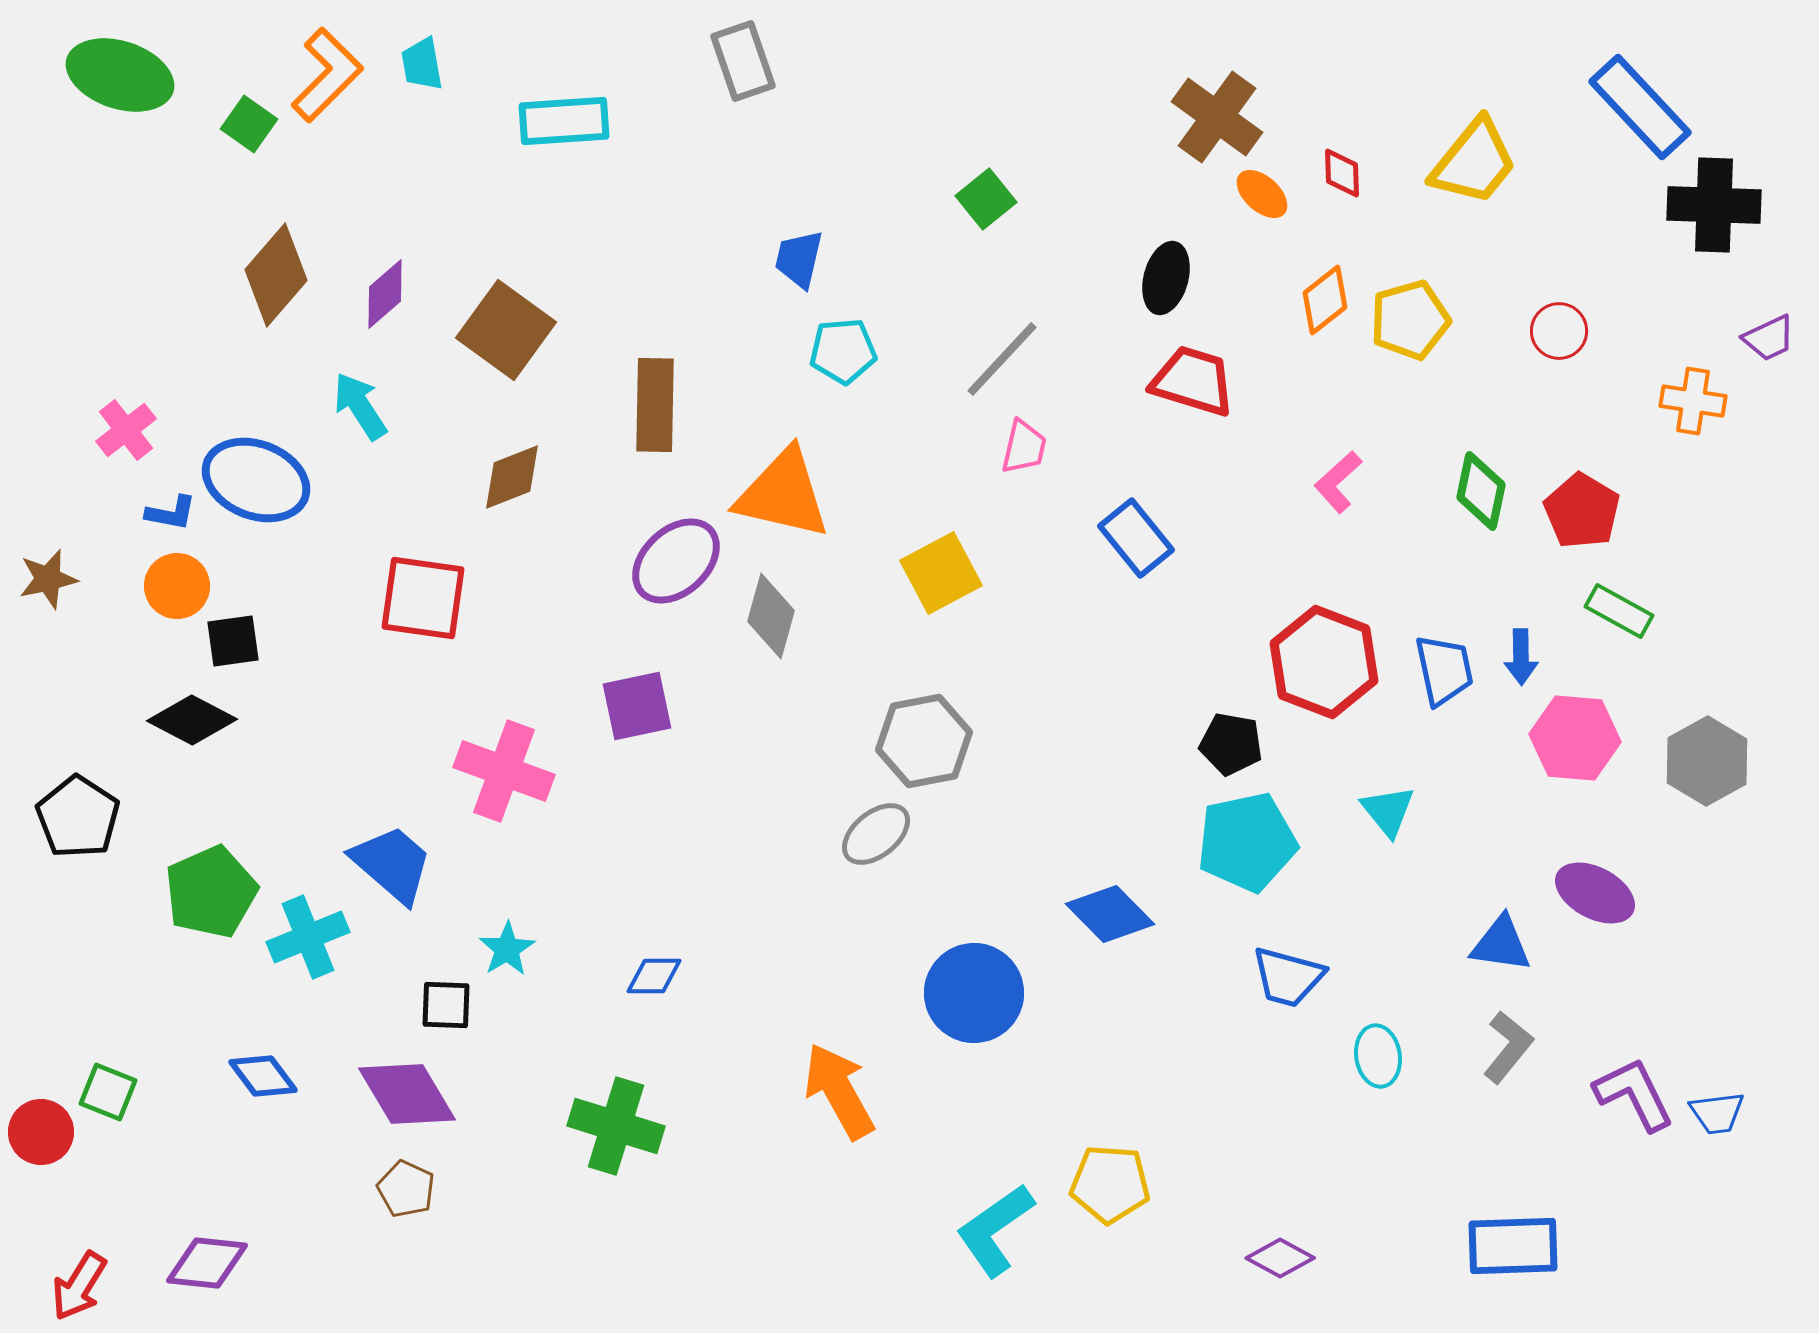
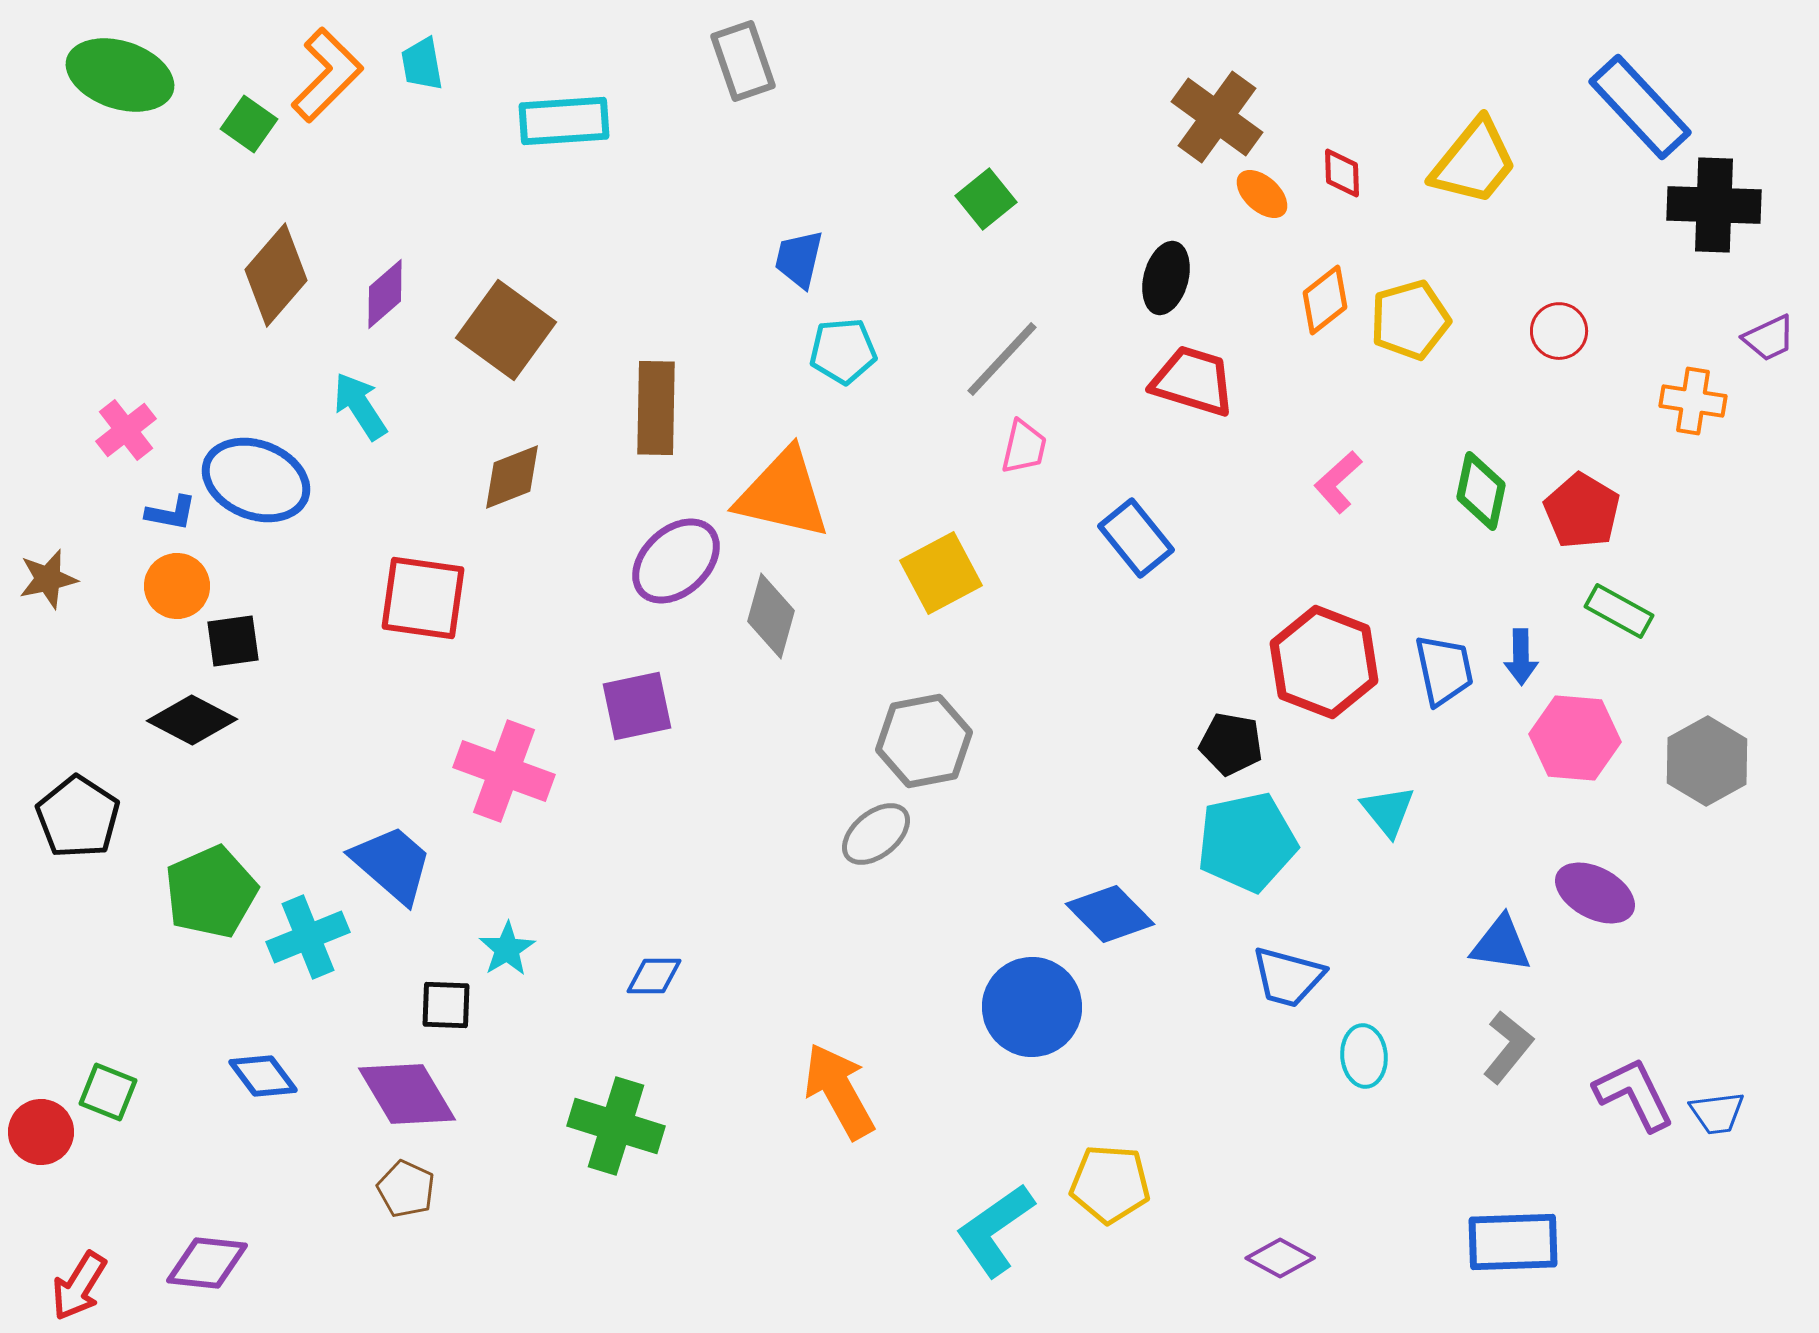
brown rectangle at (655, 405): moved 1 px right, 3 px down
blue circle at (974, 993): moved 58 px right, 14 px down
cyan ellipse at (1378, 1056): moved 14 px left; rotated 4 degrees clockwise
blue rectangle at (1513, 1246): moved 4 px up
